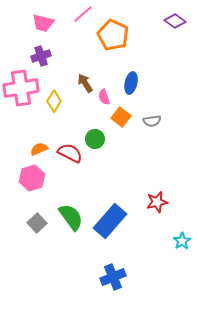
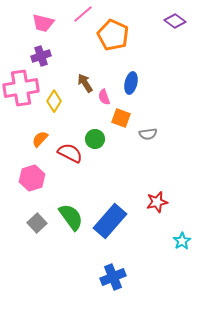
orange square: moved 1 px down; rotated 18 degrees counterclockwise
gray semicircle: moved 4 px left, 13 px down
orange semicircle: moved 1 px right, 10 px up; rotated 24 degrees counterclockwise
